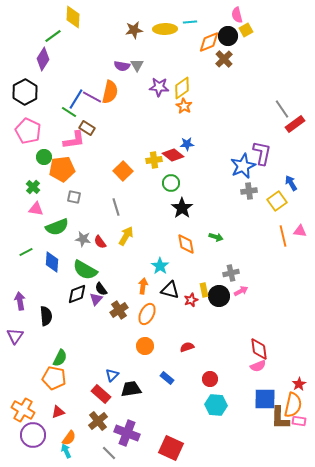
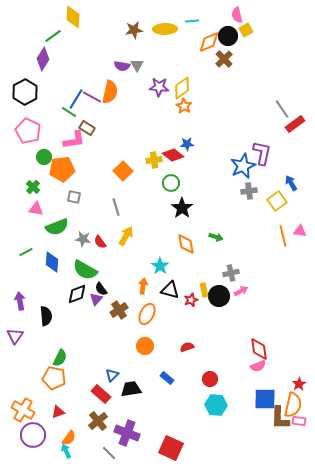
cyan line at (190, 22): moved 2 px right, 1 px up
